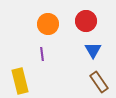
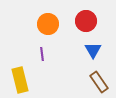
yellow rectangle: moved 1 px up
